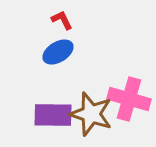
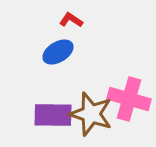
red L-shape: moved 9 px right; rotated 30 degrees counterclockwise
